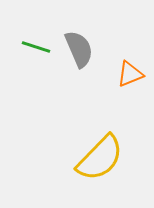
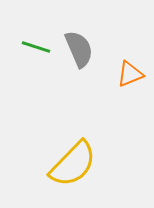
yellow semicircle: moved 27 px left, 6 px down
